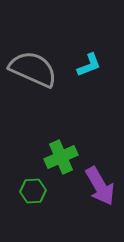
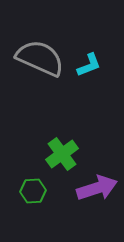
gray semicircle: moved 7 px right, 11 px up
green cross: moved 1 px right, 3 px up; rotated 12 degrees counterclockwise
purple arrow: moved 3 px left, 2 px down; rotated 78 degrees counterclockwise
